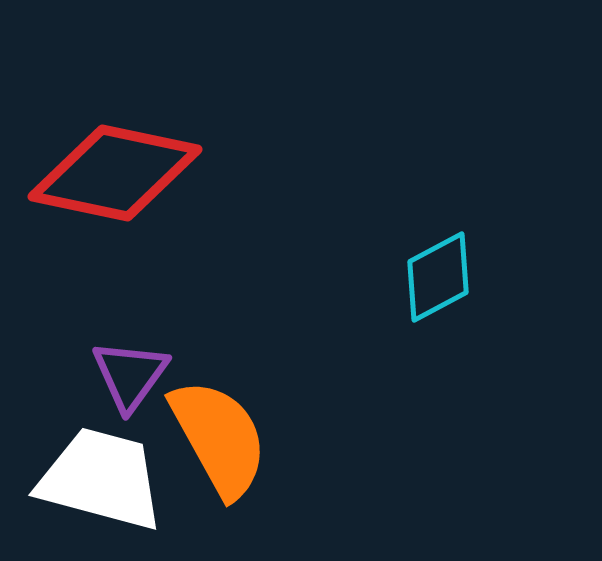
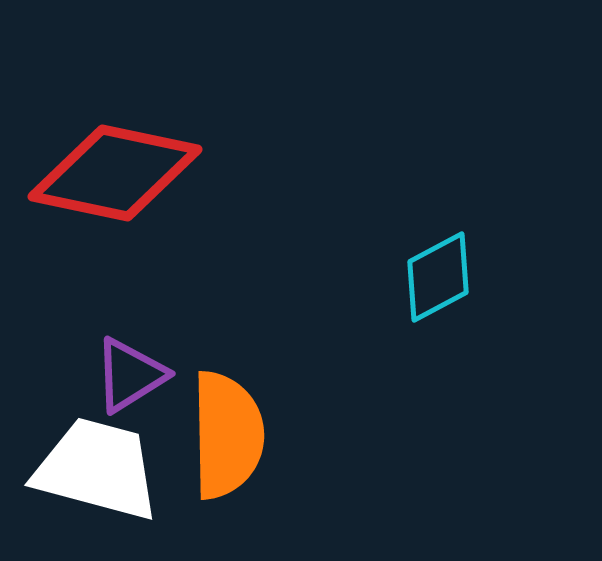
purple triangle: rotated 22 degrees clockwise
orange semicircle: moved 8 px right, 3 px up; rotated 28 degrees clockwise
white trapezoid: moved 4 px left, 10 px up
